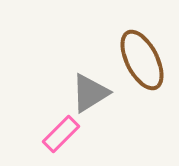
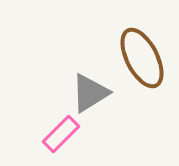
brown ellipse: moved 2 px up
